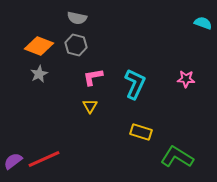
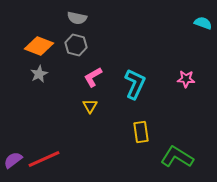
pink L-shape: rotated 20 degrees counterclockwise
yellow rectangle: rotated 65 degrees clockwise
purple semicircle: moved 1 px up
